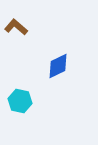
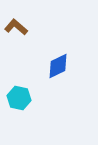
cyan hexagon: moved 1 px left, 3 px up
